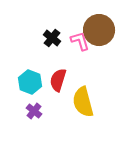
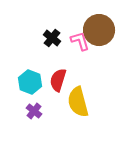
yellow semicircle: moved 5 px left
